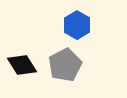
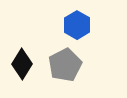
black diamond: moved 1 px up; rotated 64 degrees clockwise
